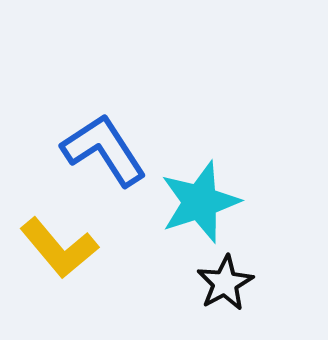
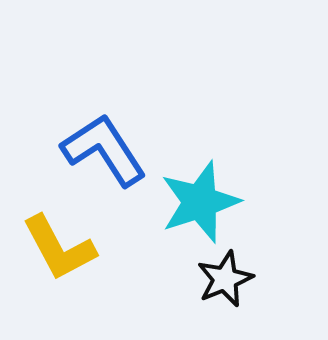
yellow L-shape: rotated 12 degrees clockwise
black star: moved 4 px up; rotated 6 degrees clockwise
